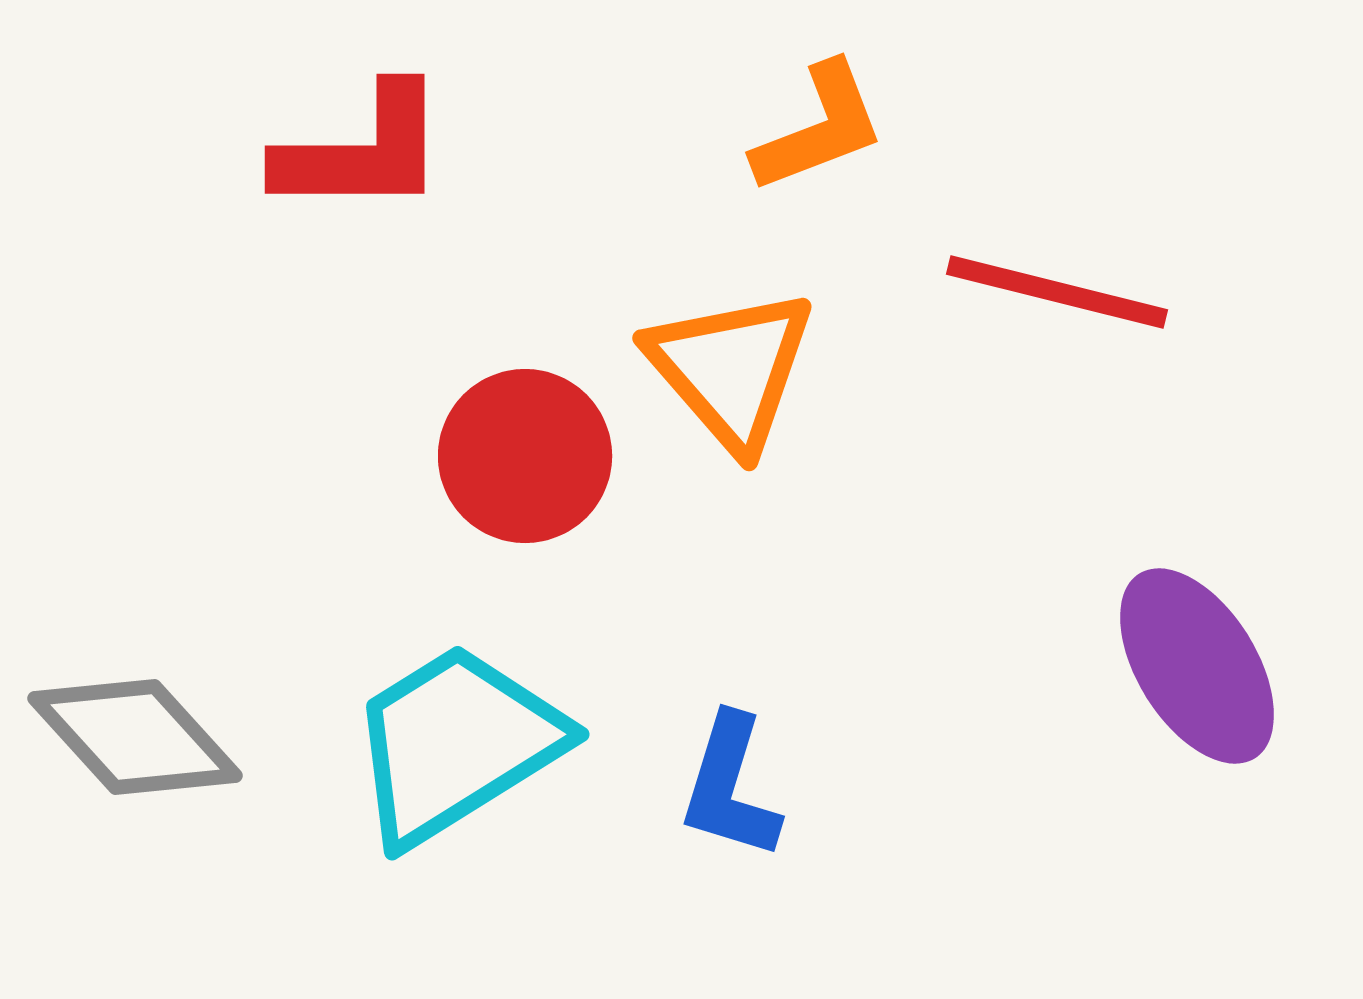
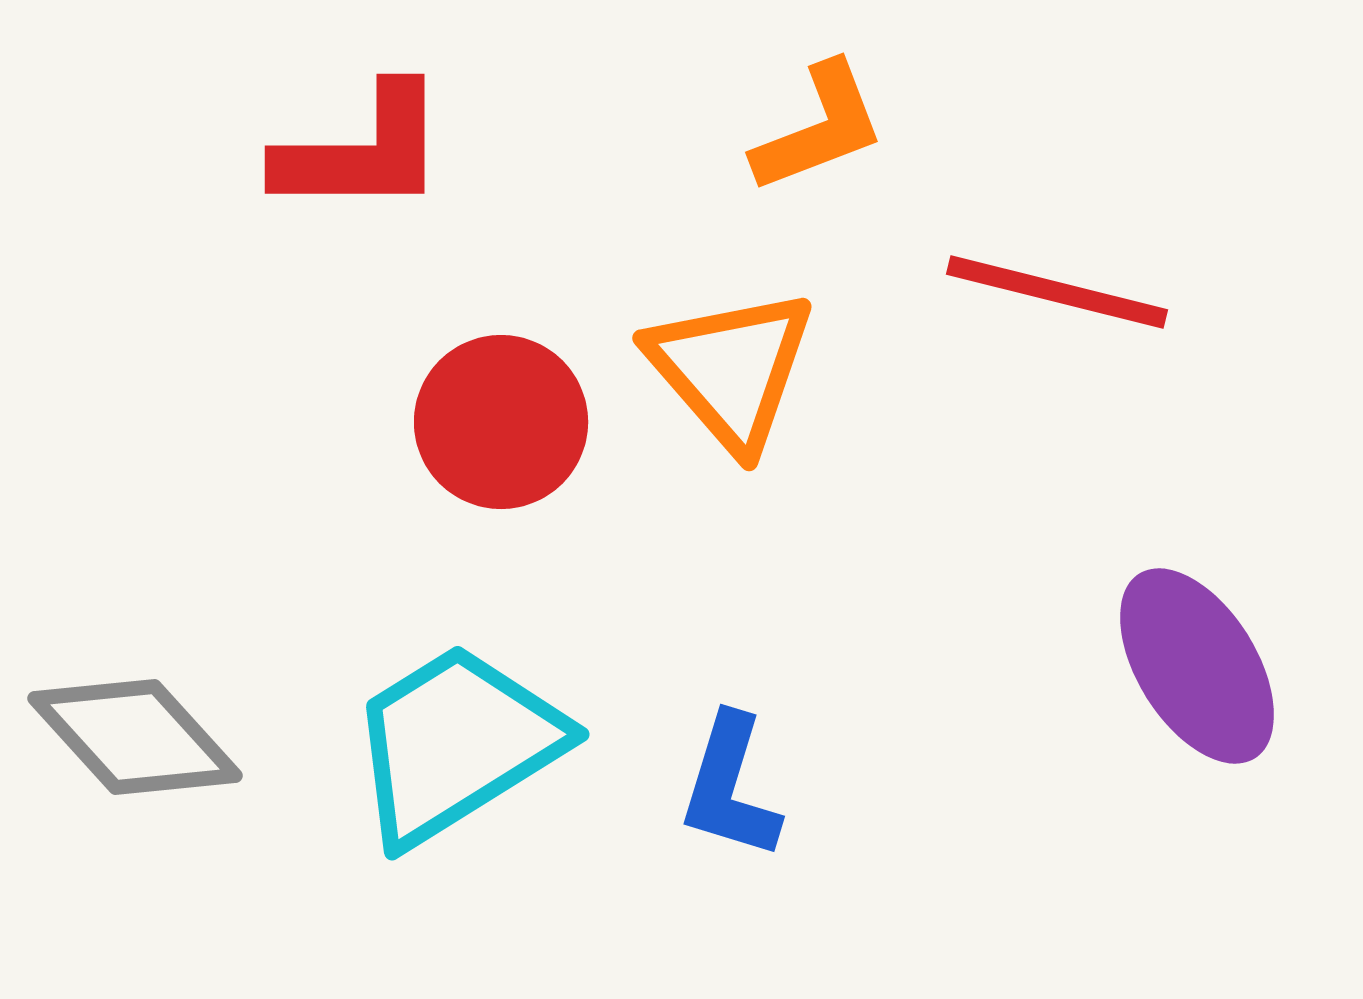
red circle: moved 24 px left, 34 px up
